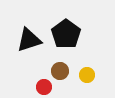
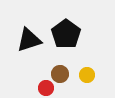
brown circle: moved 3 px down
red circle: moved 2 px right, 1 px down
